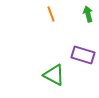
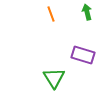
green arrow: moved 1 px left, 2 px up
green triangle: moved 3 px down; rotated 30 degrees clockwise
